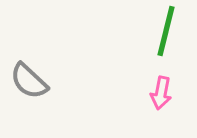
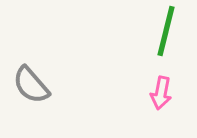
gray semicircle: moved 2 px right, 4 px down; rotated 6 degrees clockwise
